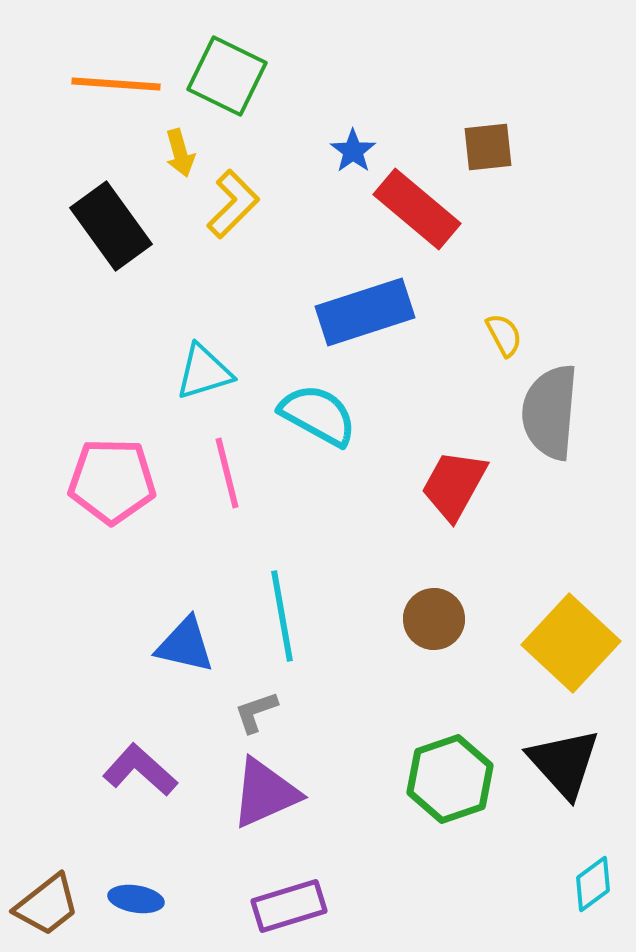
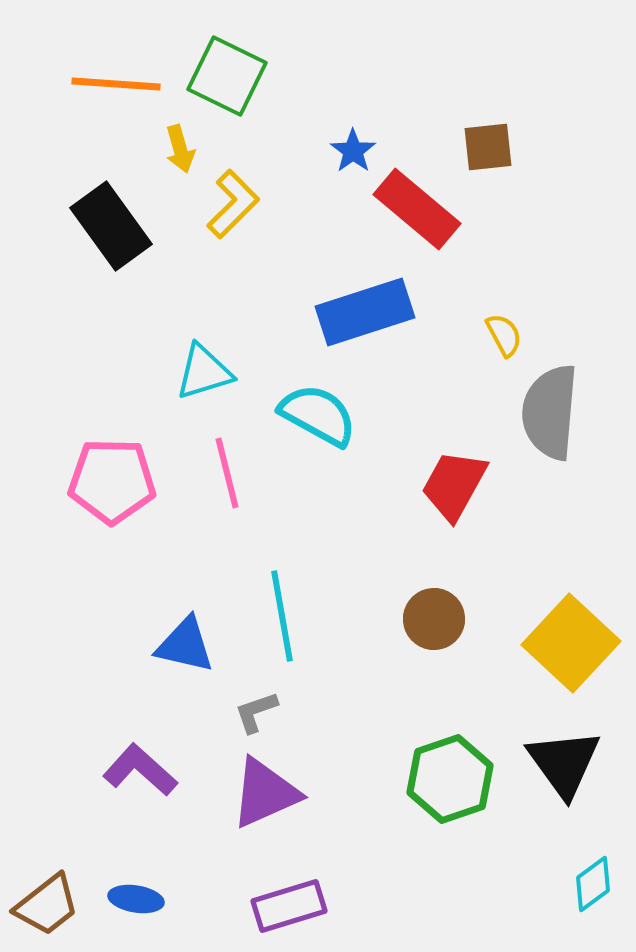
yellow arrow: moved 4 px up
black triangle: rotated 6 degrees clockwise
